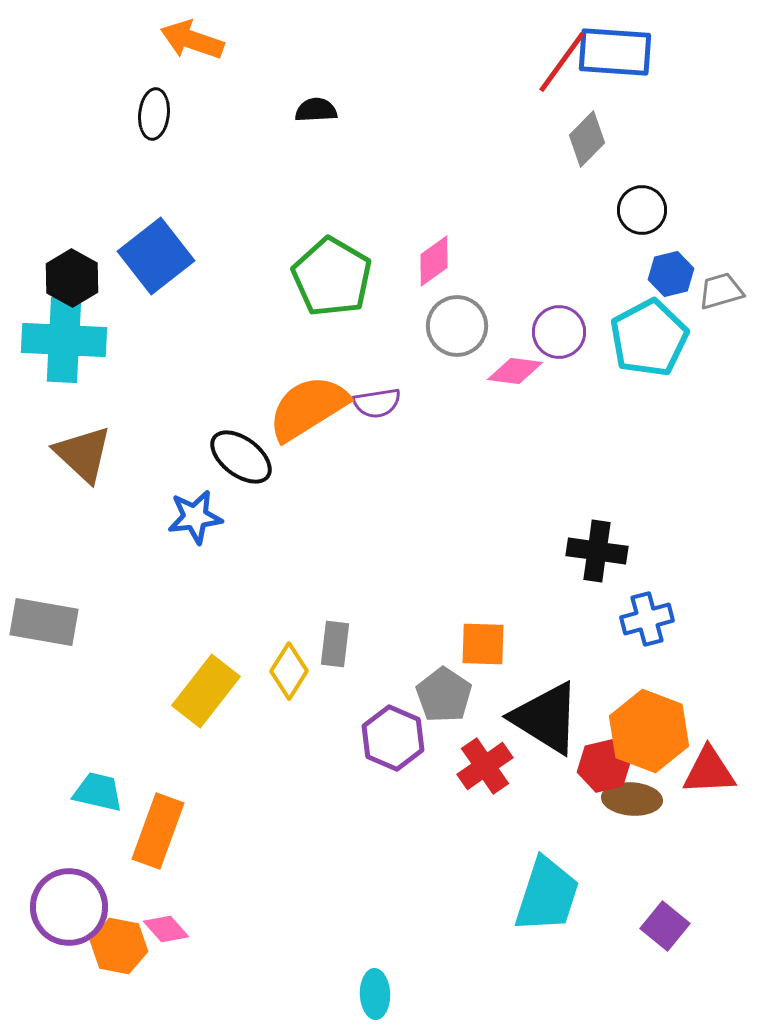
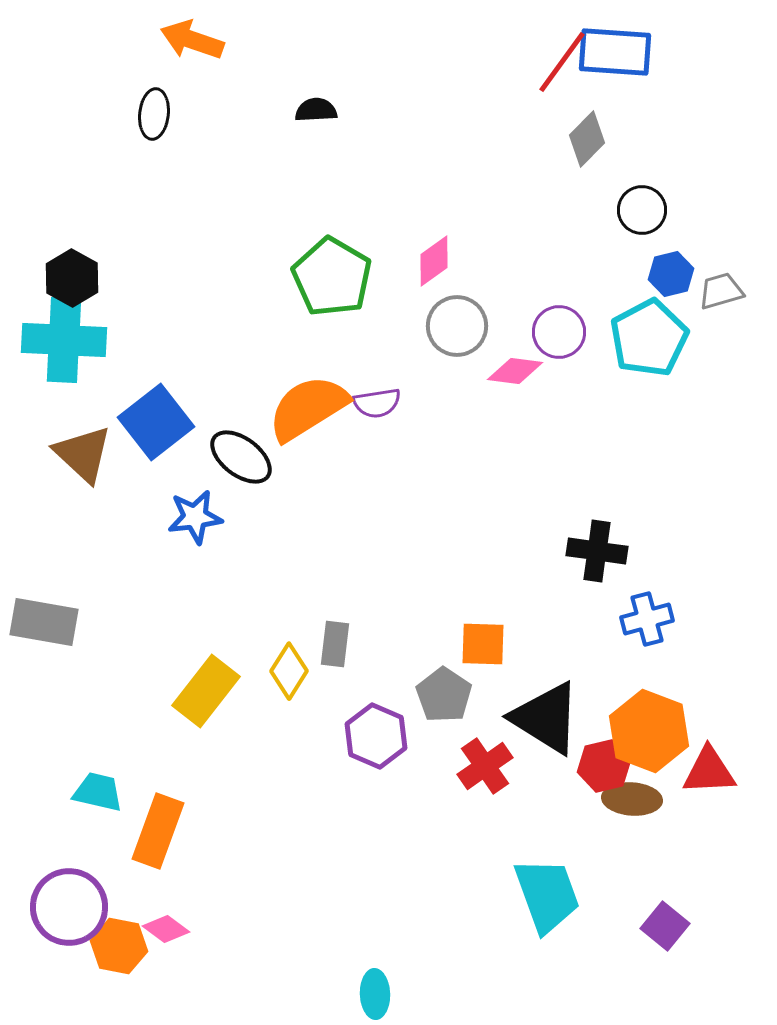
blue square at (156, 256): moved 166 px down
purple hexagon at (393, 738): moved 17 px left, 2 px up
cyan trapezoid at (547, 895): rotated 38 degrees counterclockwise
pink diamond at (166, 929): rotated 12 degrees counterclockwise
